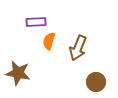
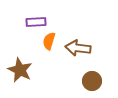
brown arrow: rotated 75 degrees clockwise
brown star: moved 2 px right, 3 px up; rotated 15 degrees clockwise
brown circle: moved 4 px left, 1 px up
